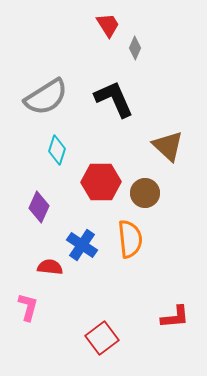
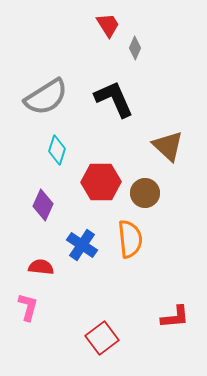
purple diamond: moved 4 px right, 2 px up
red semicircle: moved 9 px left
